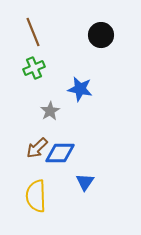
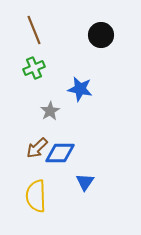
brown line: moved 1 px right, 2 px up
